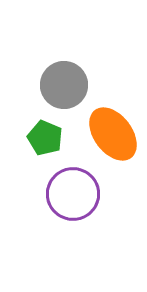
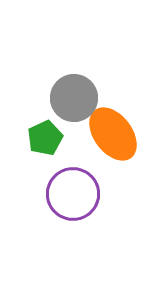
gray circle: moved 10 px right, 13 px down
green pentagon: rotated 24 degrees clockwise
